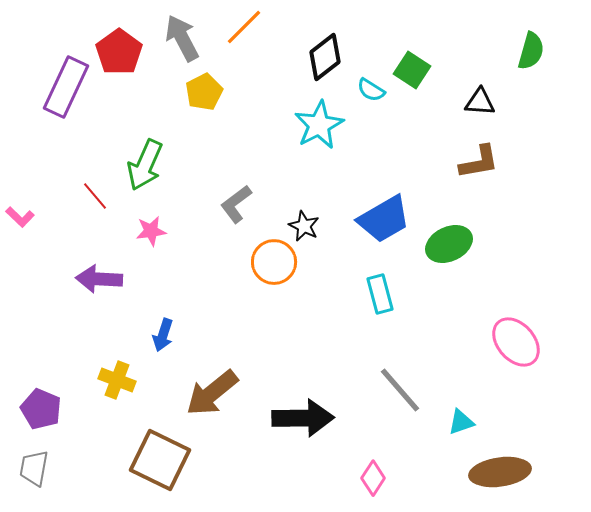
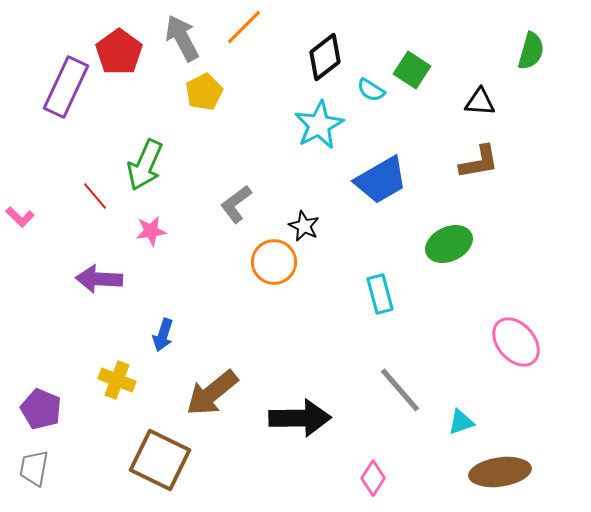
blue trapezoid: moved 3 px left, 39 px up
black arrow: moved 3 px left
